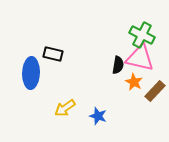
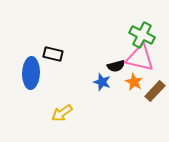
black semicircle: moved 2 px left, 1 px down; rotated 66 degrees clockwise
yellow arrow: moved 3 px left, 5 px down
blue star: moved 4 px right, 34 px up
